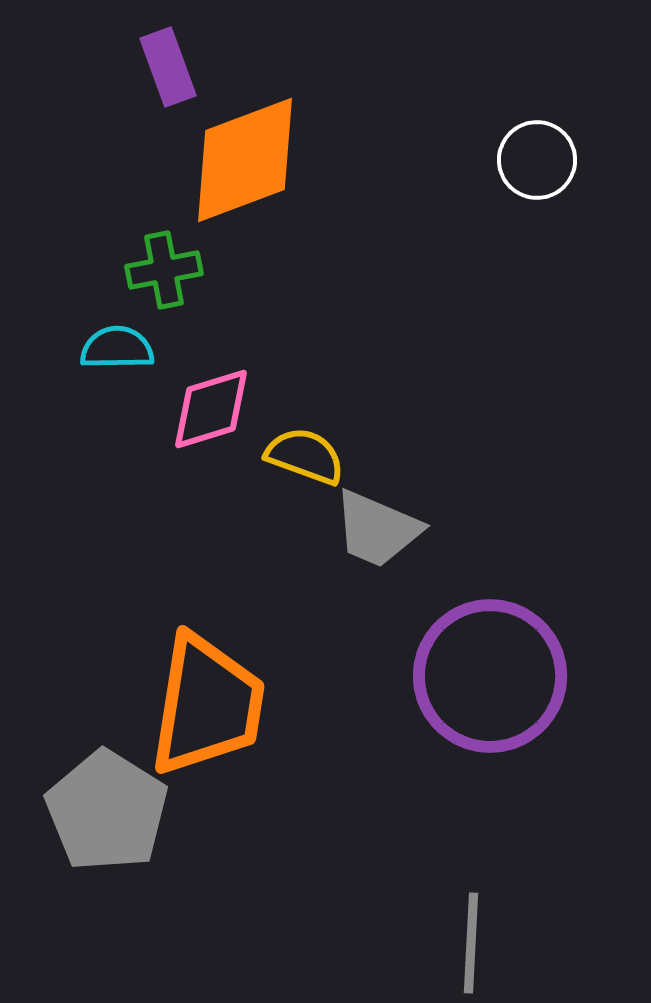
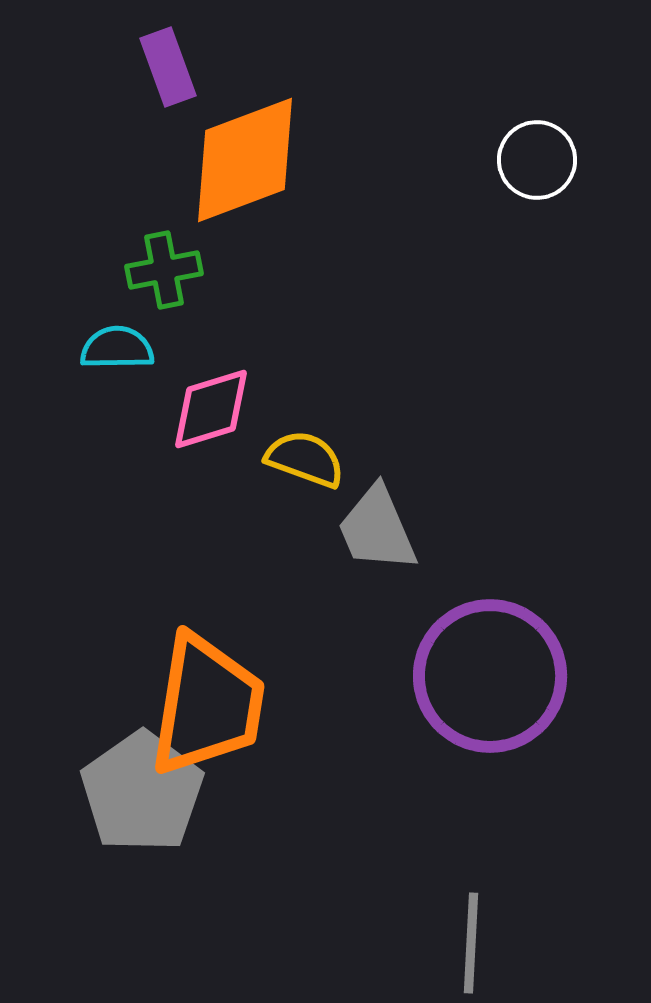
yellow semicircle: moved 3 px down
gray trapezoid: rotated 44 degrees clockwise
gray pentagon: moved 35 px right, 19 px up; rotated 5 degrees clockwise
